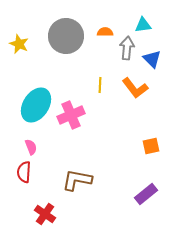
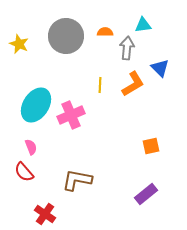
blue triangle: moved 8 px right, 9 px down
orange L-shape: moved 2 px left, 4 px up; rotated 84 degrees counterclockwise
red semicircle: rotated 45 degrees counterclockwise
